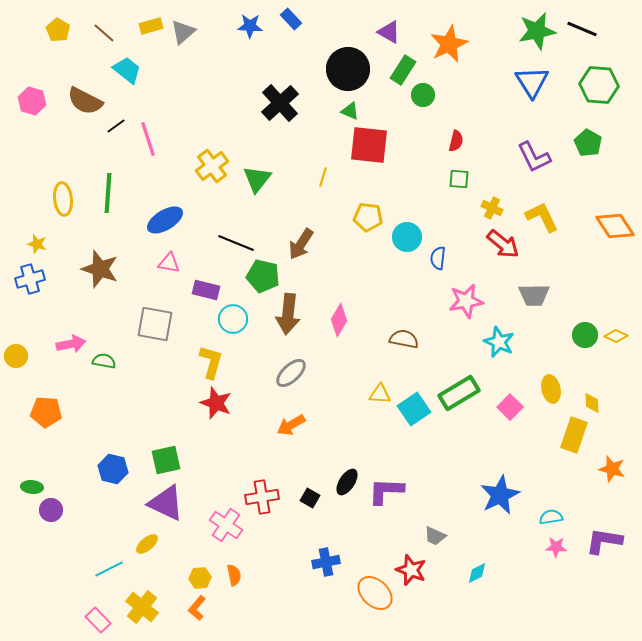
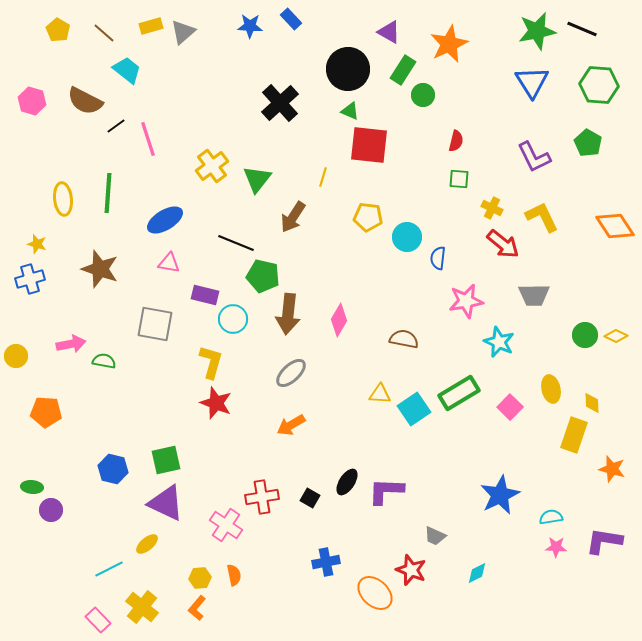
brown arrow at (301, 244): moved 8 px left, 27 px up
purple rectangle at (206, 290): moved 1 px left, 5 px down
